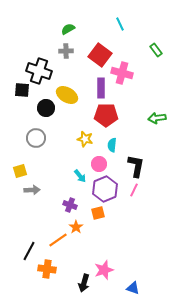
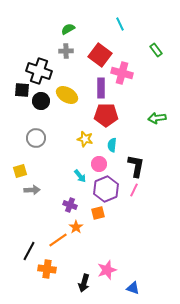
black circle: moved 5 px left, 7 px up
purple hexagon: moved 1 px right
pink star: moved 3 px right
